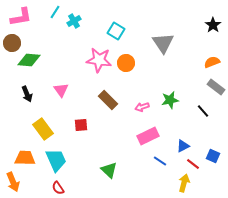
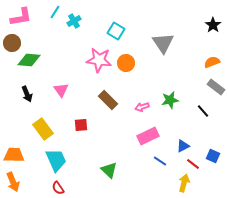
orange trapezoid: moved 11 px left, 3 px up
